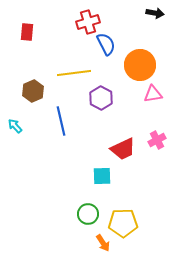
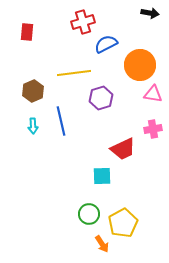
black arrow: moved 5 px left
red cross: moved 5 px left
blue semicircle: rotated 90 degrees counterclockwise
pink triangle: rotated 18 degrees clockwise
purple hexagon: rotated 15 degrees clockwise
cyan arrow: moved 18 px right; rotated 140 degrees counterclockwise
pink cross: moved 4 px left, 11 px up; rotated 18 degrees clockwise
green circle: moved 1 px right
yellow pentagon: rotated 28 degrees counterclockwise
orange arrow: moved 1 px left, 1 px down
